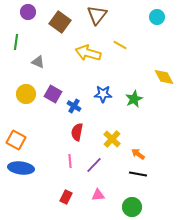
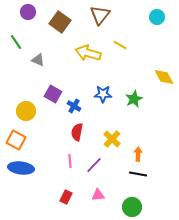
brown triangle: moved 3 px right
green line: rotated 42 degrees counterclockwise
gray triangle: moved 2 px up
yellow circle: moved 17 px down
orange arrow: rotated 56 degrees clockwise
